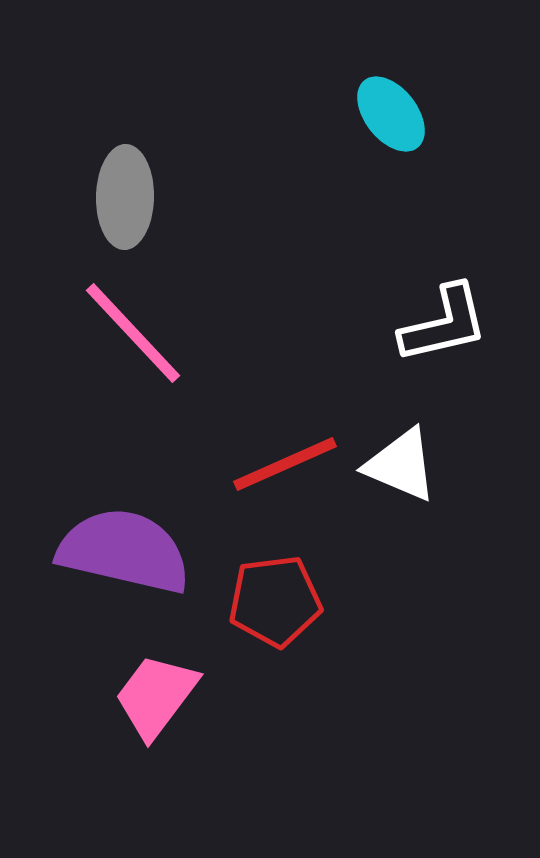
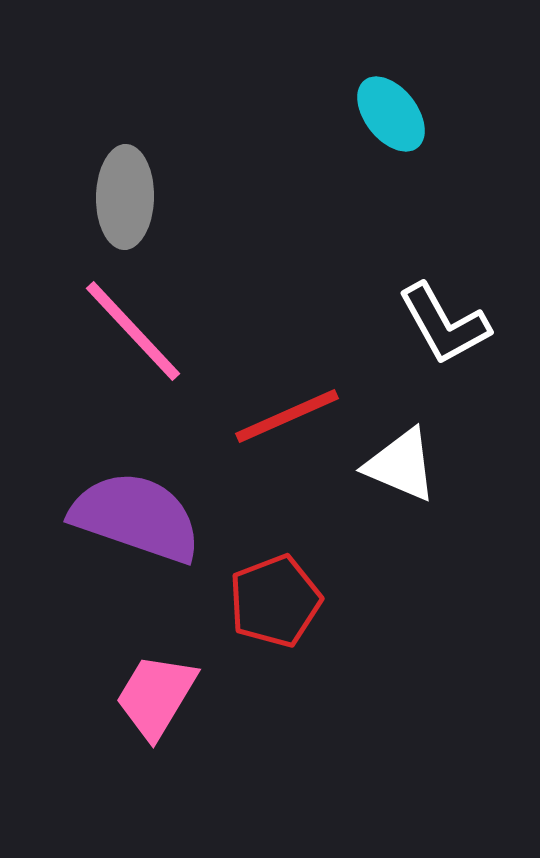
white L-shape: rotated 74 degrees clockwise
pink line: moved 2 px up
red line: moved 2 px right, 48 px up
purple semicircle: moved 12 px right, 34 px up; rotated 6 degrees clockwise
red pentagon: rotated 14 degrees counterclockwise
pink trapezoid: rotated 6 degrees counterclockwise
